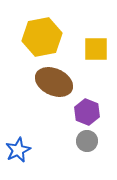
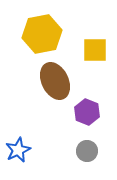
yellow hexagon: moved 3 px up
yellow square: moved 1 px left, 1 px down
brown ellipse: moved 1 px right, 1 px up; rotated 39 degrees clockwise
gray circle: moved 10 px down
